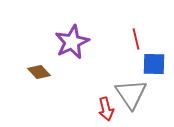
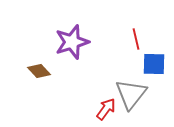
purple star: rotated 8 degrees clockwise
brown diamond: moved 1 px up
gray triangle: rotated 12 degrees clockwise
red arrow: rotated 130 degrees counterclockwise
